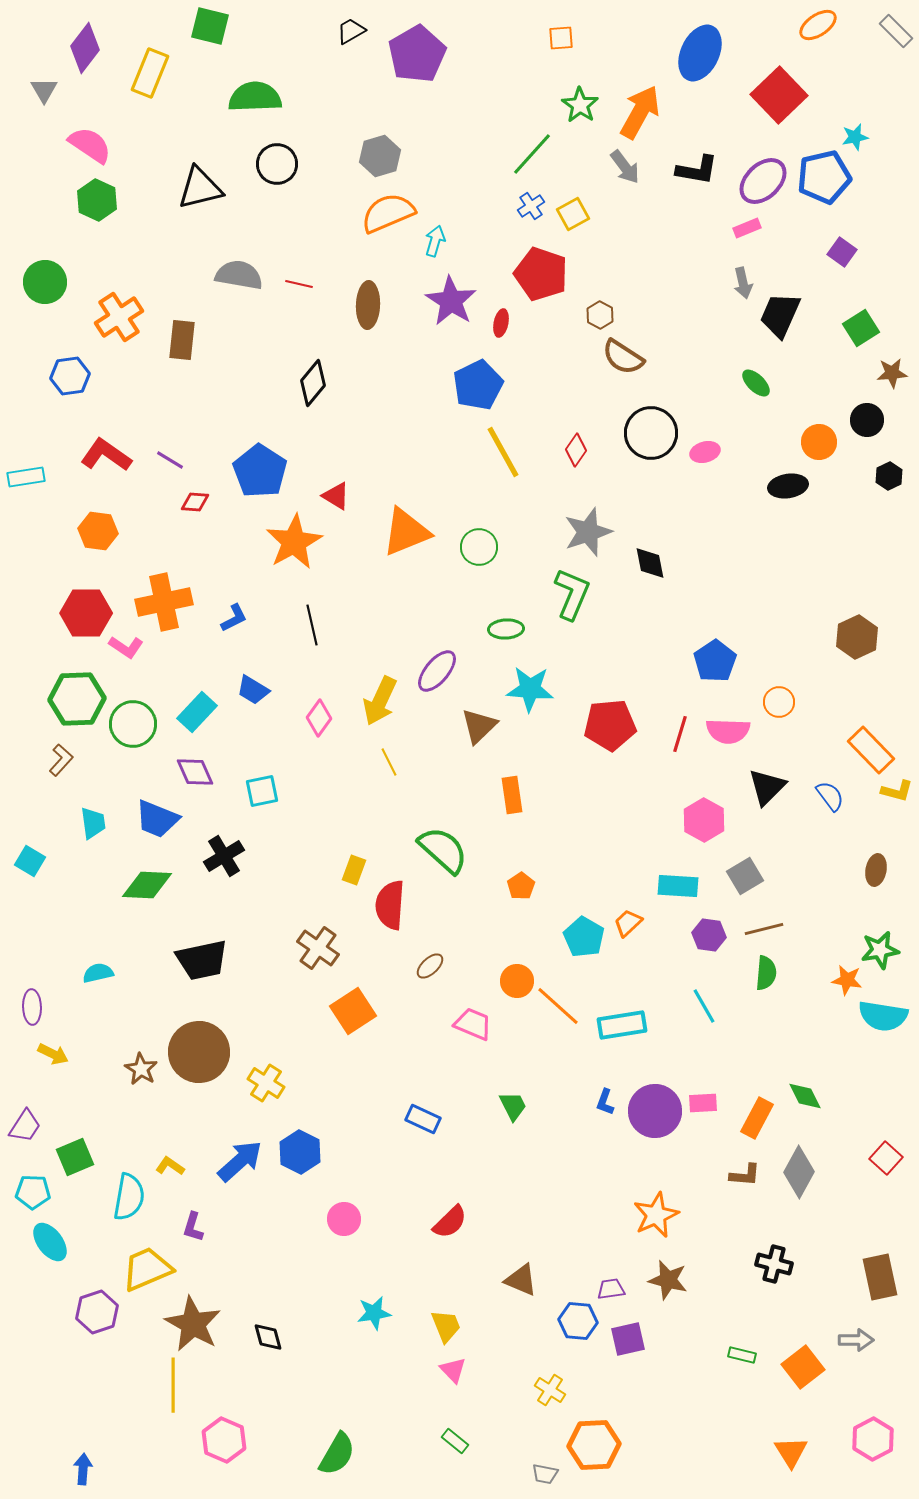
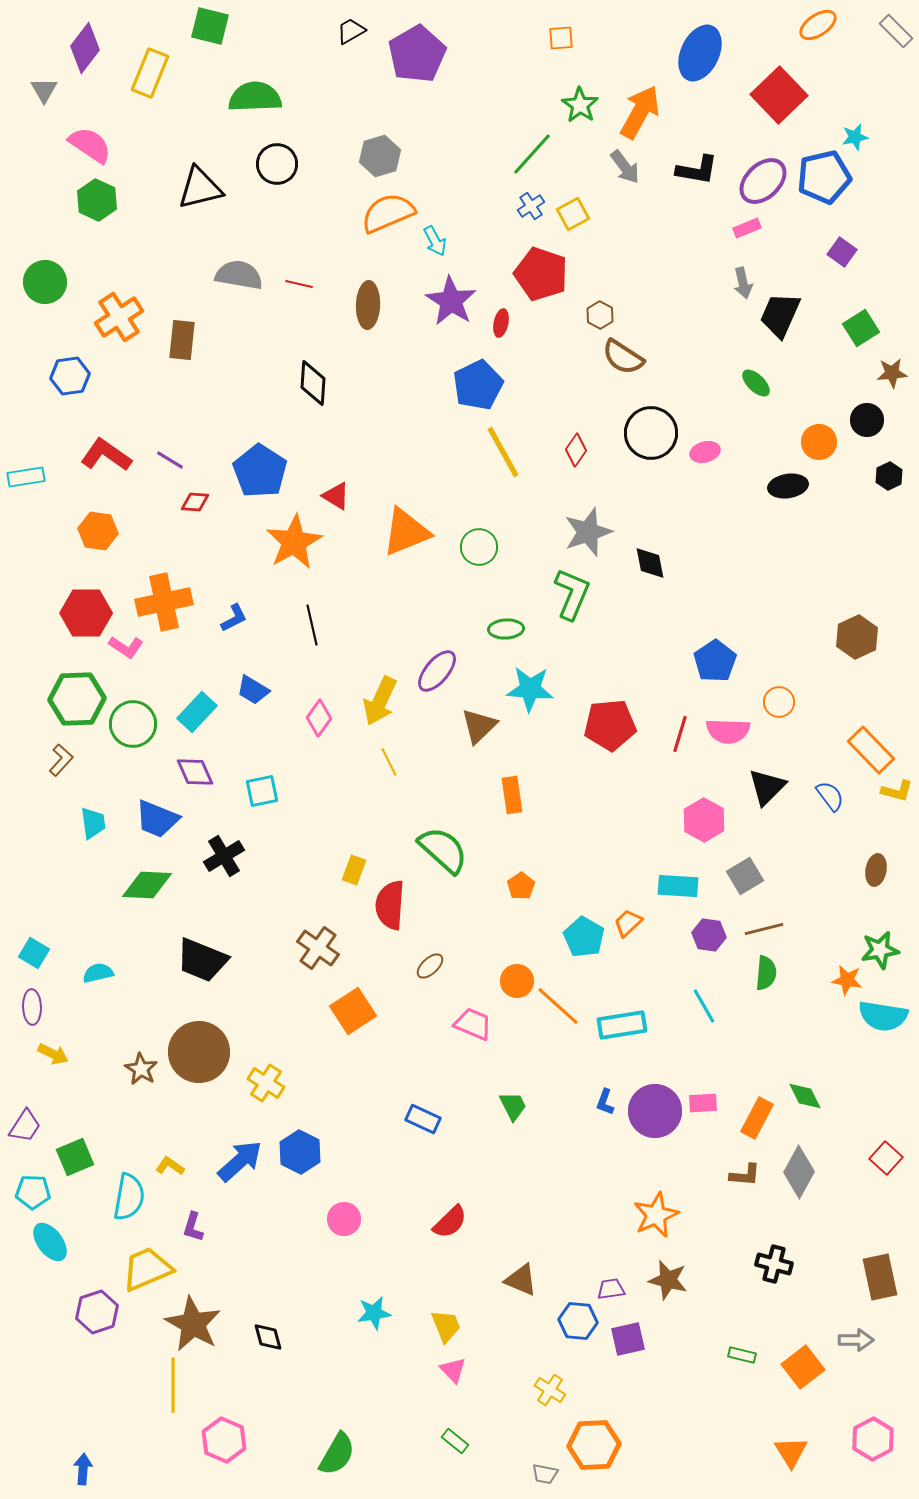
cyan arrow at (435, 241): rotated 136 degrees clockwise
black diamond at (313, 383): rotated 36 degrees counterclockwise
cyan square at (30, 861): moved 4 px right, 92 px down
black trapezoid at (202, 960): rotated 34 degrees clockwise
